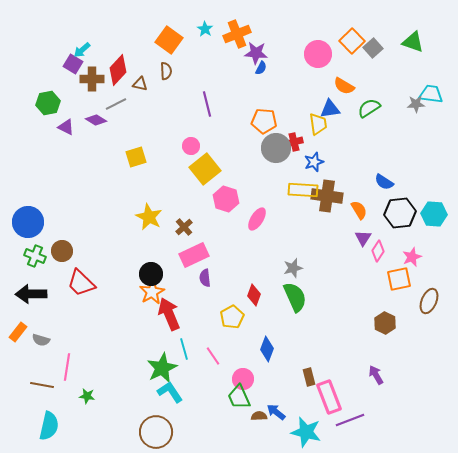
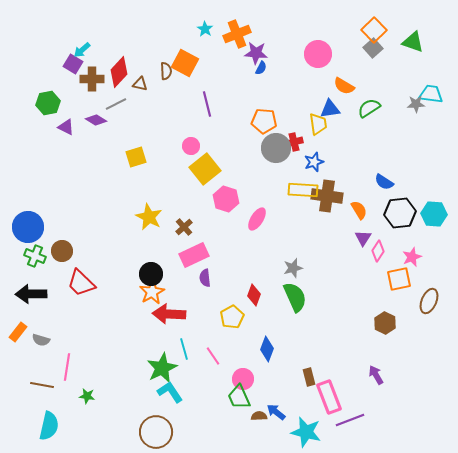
orange square at (169, 40): moved 16 px right, 23 px down; rotated 8 degrees counterclockwise
orange square at (352, 41): moved 22 px right, 11 px up
red diamond at (118, 70): moved 1 px right, 2 px down
blue circle at (28, 222): moved 5 px down
red arrow at (169, 314): rotated 64 degrees counterclockwise
